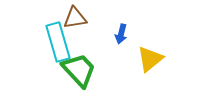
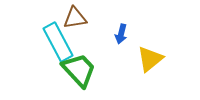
cyan rectangle: rotated 12 degrees counterclockwise
